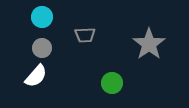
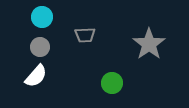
gray circle: moved 2 px left, 1 px up
